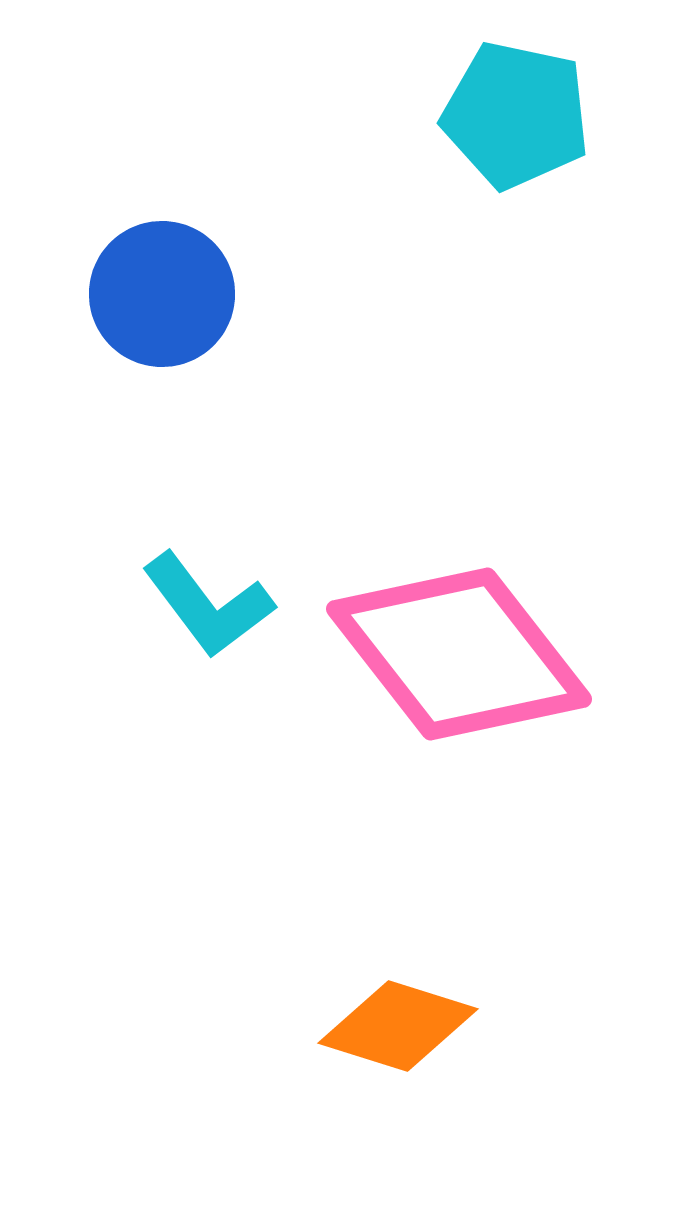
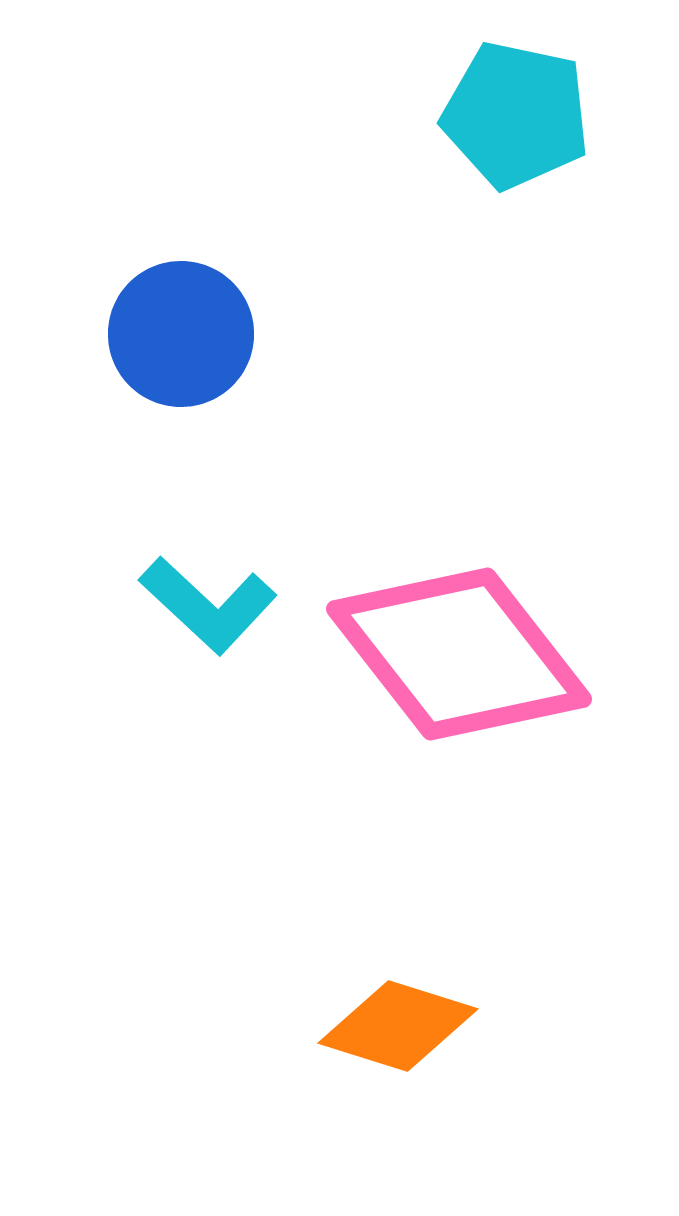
blue circle: moved 19 px right, 40 px down
cyan L-shape: rotated 10 degrees counterclockwise
